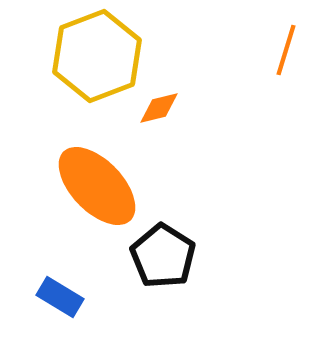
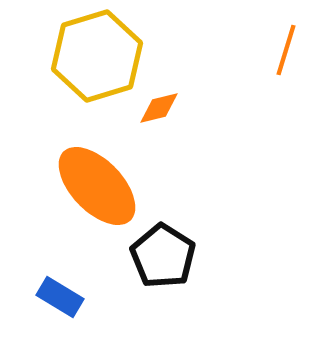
yellow hexagon: rotated 4 degrees clockwise
